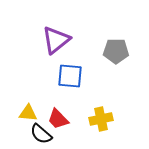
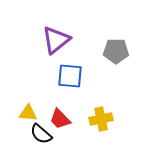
red trapezoid: moved 2 px right
